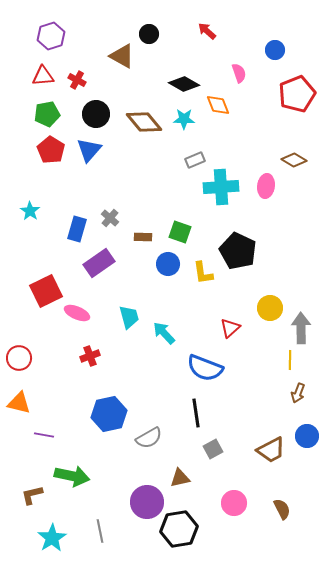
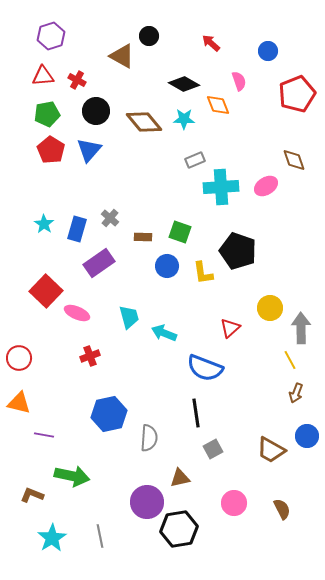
red arrow at (207, 31): moved 4 px right, 12 px down
black circle at (149, 34): moved 2 px down
blue circle at (275, 50): moved 7 px left, 1 px down
pink semicircle at (239, 73): moved 8 px down
black circle at (96, 114): moved 3 px up
brown diamond at (294, 160): rotated 40 degrees clockwise
pink ellipse at (266, 186): rotated 50 degrees clockwise
cyan star at (30, 211): moved 14 px right, 13 px down
black pentagon at (238, 251): rotated 6 degrees counterclockwise
blue circle at (168, 264): moved 1 px left, 2 px down
red square at (46, 291): rotated 20 degrees counterclockwise
cyan arrow at (164, 333): rotated 25 degrees counterclockwise
yellow line at (290, 360): rotated 30 degrees counterclockwise
brown arrow at (298, 393): moved 2 px left
gray semicircle at (149, 438): rotated 56 degrees counterclockwise
brown trapezoid at (271, 450): rotated 56 degrees clockwise
brown L-shape at (32, 495): rotated 35 degrees clockwise
gray line at (100, 531): moved 5 px down
